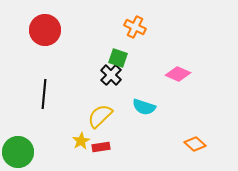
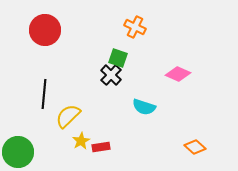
yellow semicircle: moved 32 px left
orange diamond: moved 3 px down
